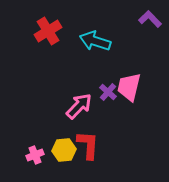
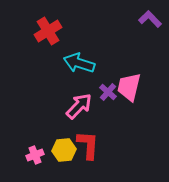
cyan arrow: moved 16 px left, 22 px down
